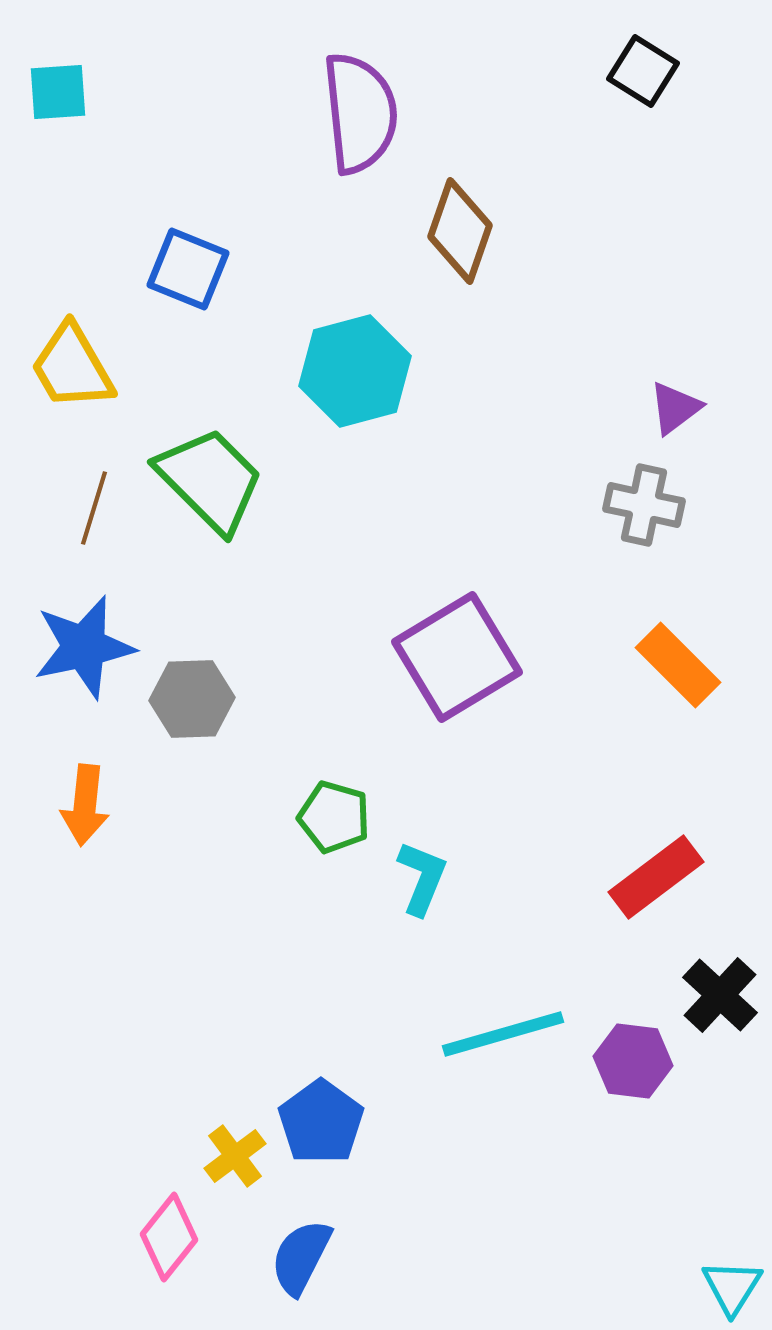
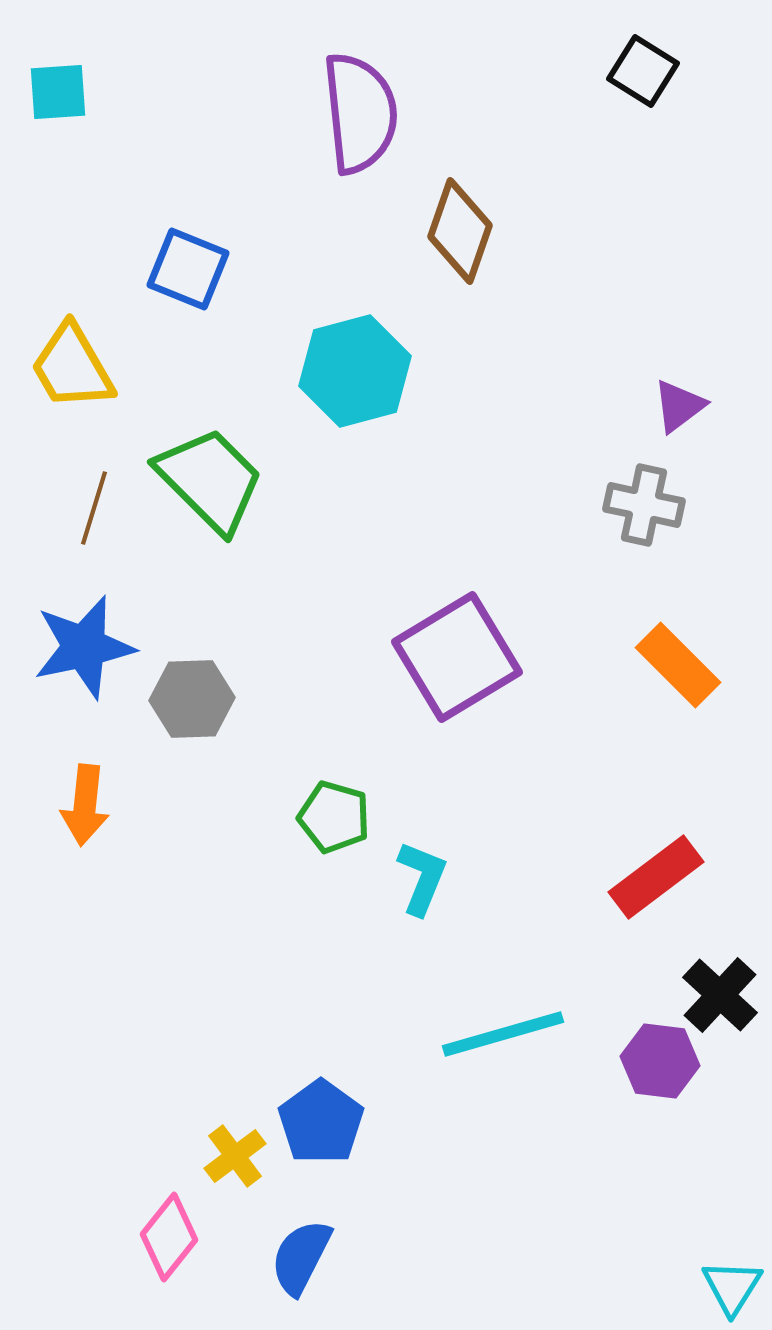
purple triangle: moved 4 px right, 2 px up
purple hexagon: moved 27 px right
